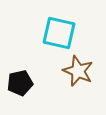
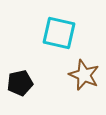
brown star: moved 6 px right, 4 px down
